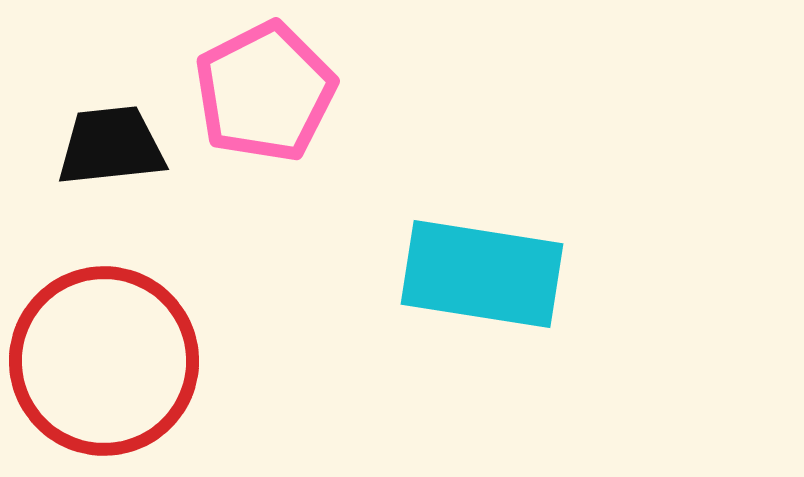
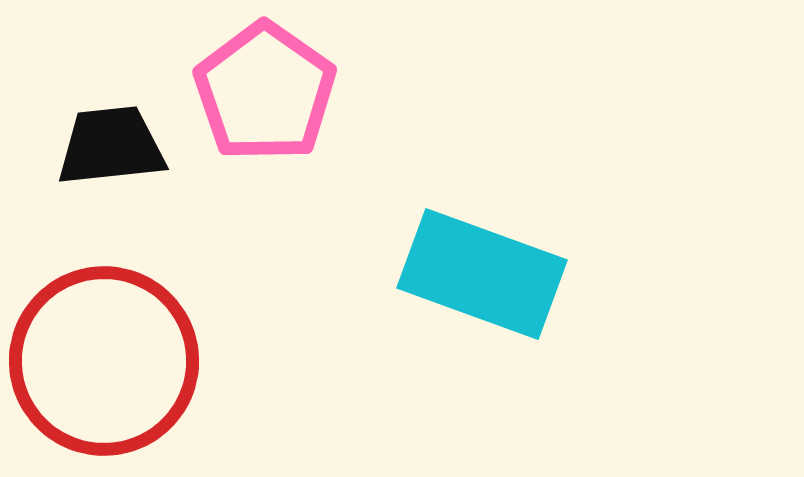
pink pentagon: rotated 10 degrees counterclockwise
cyan rectangle: rotated 11 degrees clockwise
